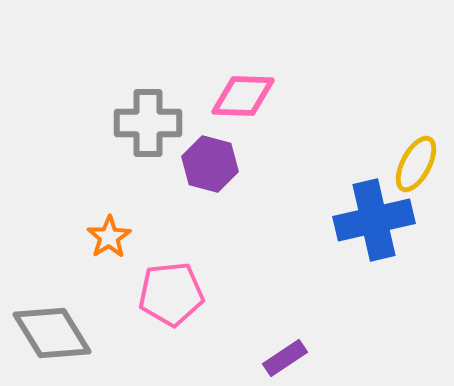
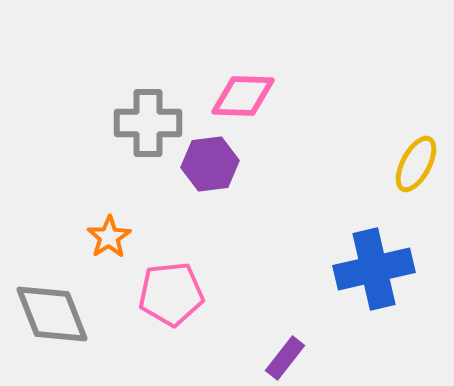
purple hexagon: rotated 22 degrees counterclockwise
blue cross: moved 49 px down
gray diamond: moved 19 px up; rotated 10 degrees clockwise
purple rectangle: rotated 18 degrees counterclockwise
